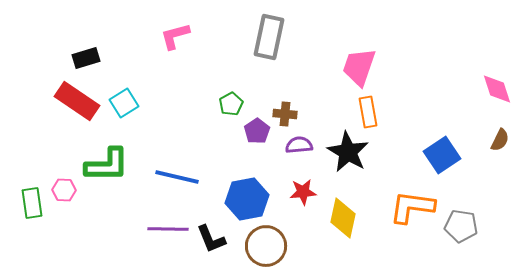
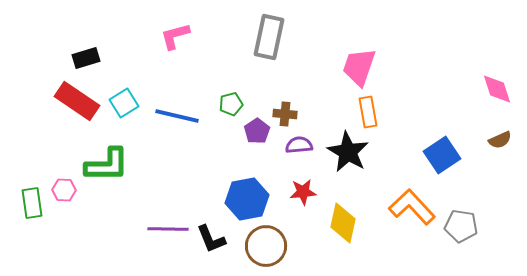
green pentagon: rotated 15 degrees clockwise
brown semicircle: rotated 40 degrees clockwise
blue line: moved 61 px up
orange L-shape: rotated 39 degrees clockwise
yellow diamond: moved 5 px down
